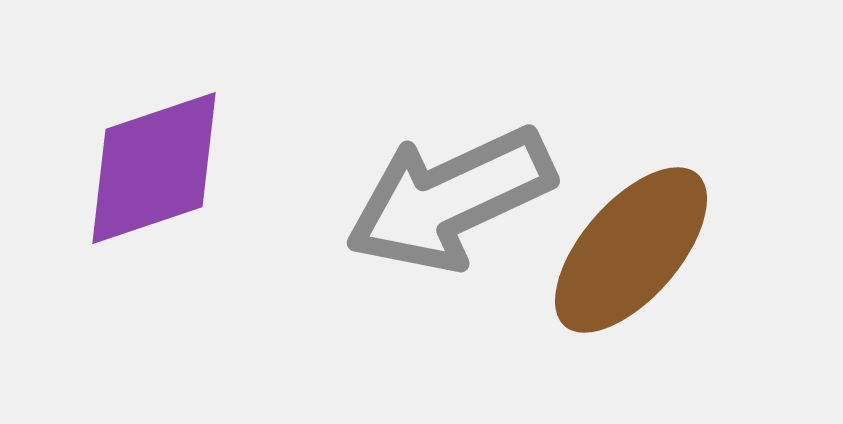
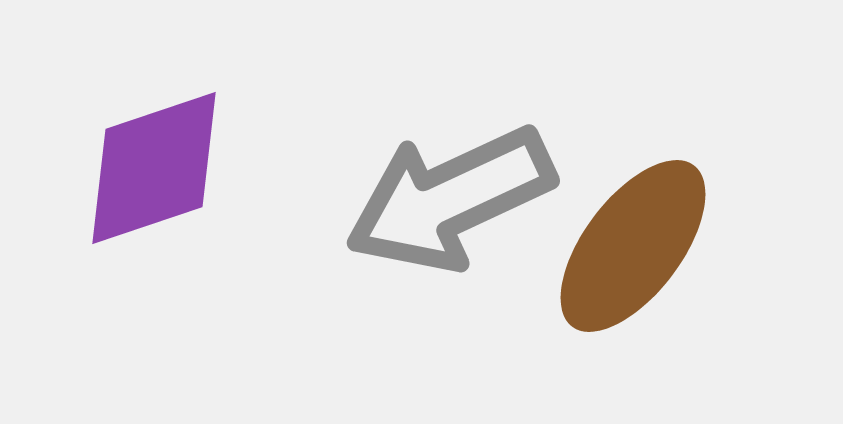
brown ellipse: moved 2 px right, 4 px up; rotated 4 degrees counterclockwise
